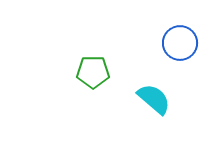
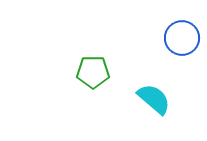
blue circle: moved 2 px right, 5 px up
